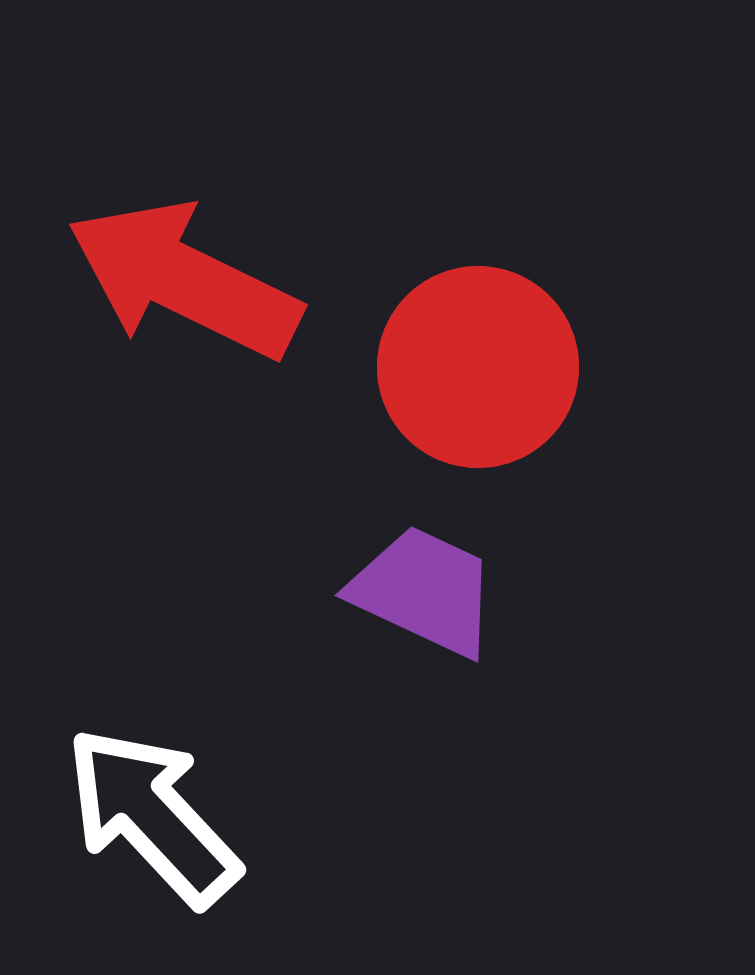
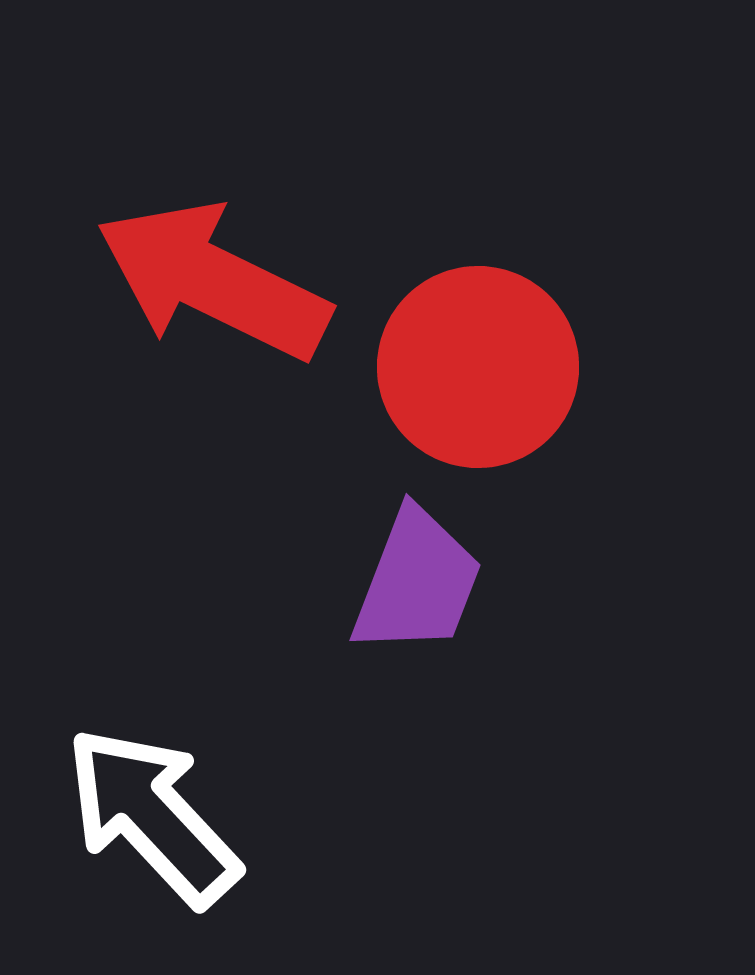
red arrow: moved 29 px right, 1 px down
purple trapezoid: moved 7 px left, 9 px up; rotated 86 degrees clockwise
